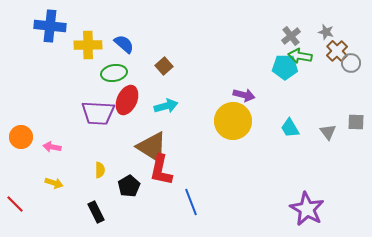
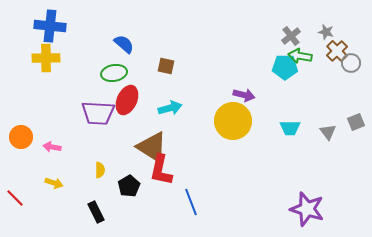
yellow cross: moved 42 px left, 13 px down
brown square: moved 2 px right; rotated 36 degrees counterclockwise
cyan arrow: moved 4 px right, 2 px down
gray square: rotated 24 degrees counterclockwise
cyan trapezoid: rotated 60 degrees counterclockwise
red line: moved 6 px up
purple star: rotated 12 degrees counterclockwise
